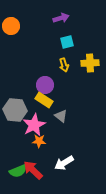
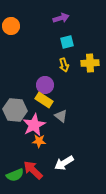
green semicircle: moved 3 px left, 4 px down
